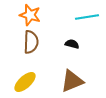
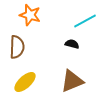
cyan line: moved 2 px left, 4 px down; rotated 20 degrees counterclockwise
brown semicircle: moved 14 px left, 5 px down
